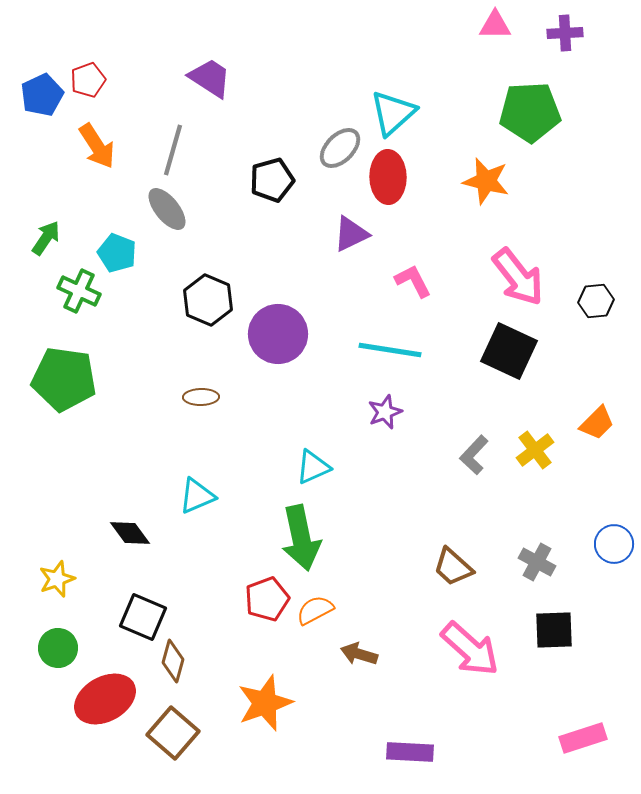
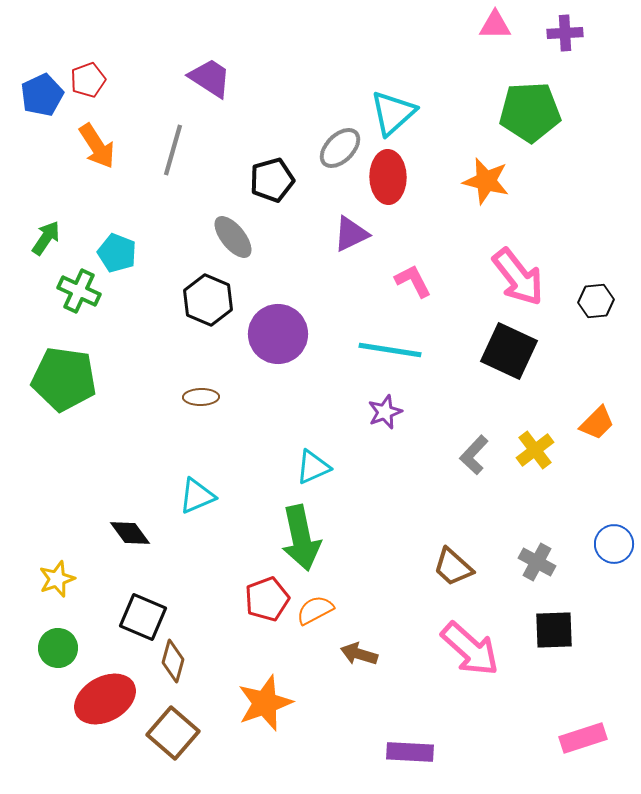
gray ellipse at (167, 209): moved 66 px right, 28 px down
